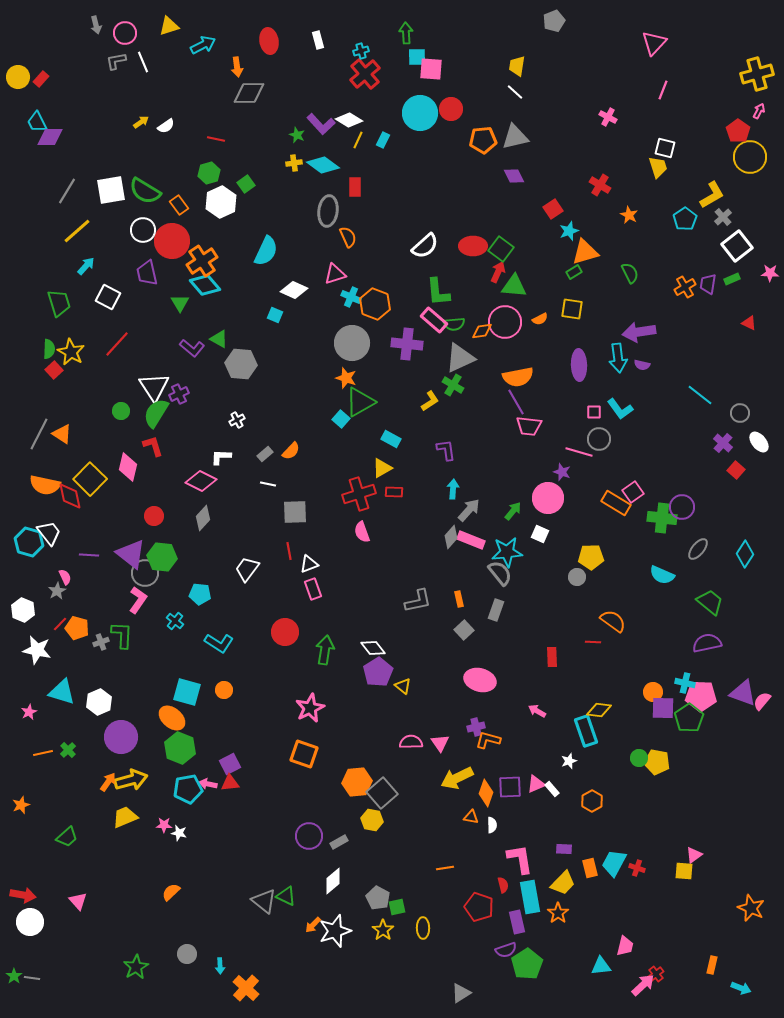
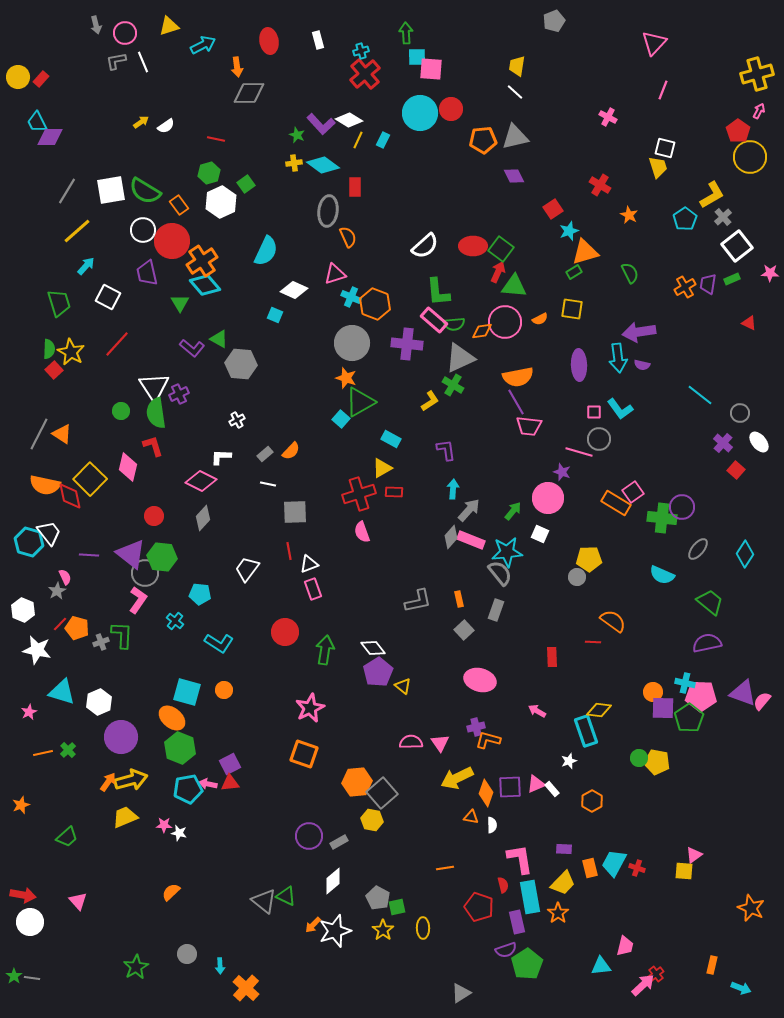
green semicircle at (156, 413): rotated 40 degrees counterclockwise
yellow pentagon at (591, 557): moved 2 px left, 2 px down
